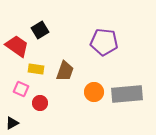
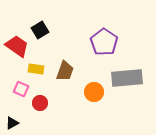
purple pentagon: rotated 28 degrees clockwise
gray rectangle: moved 16 px up
